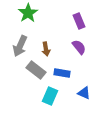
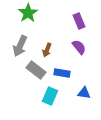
brown arrow: moved 1 px right, 1 px down; rotated 32 degrees clockwise
blue triangle: rotated 16 degrees counterclockwise
